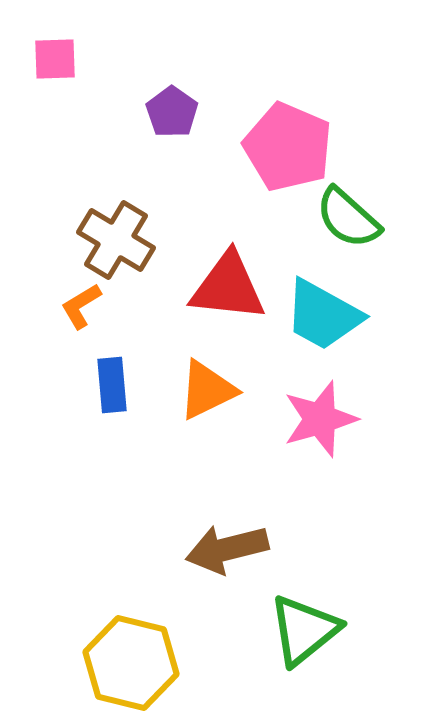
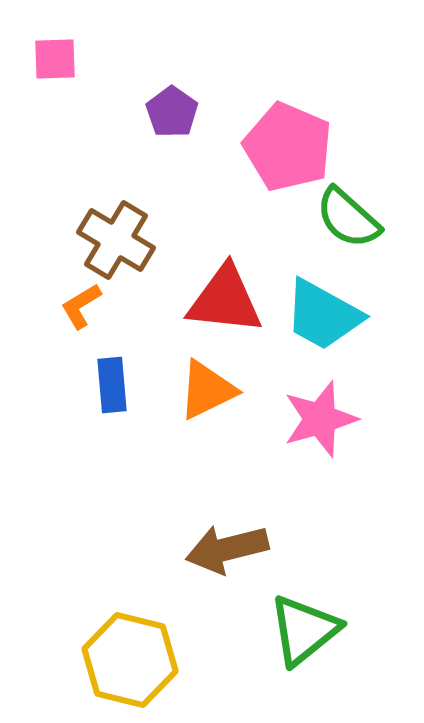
red triangle: moved 3 px left, 13 px down
yellow hexagon: moved 1 px left, 3 px up
